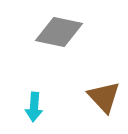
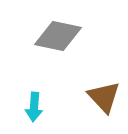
gray diamond: moved 1 px left, 4 px down
